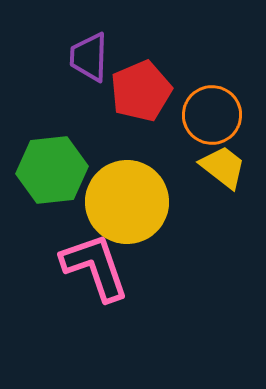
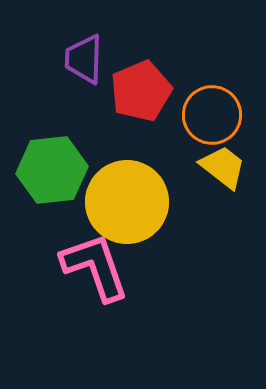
purple trapezoid: moved 5 px left, 2 px down
